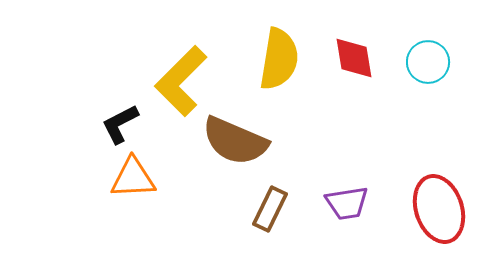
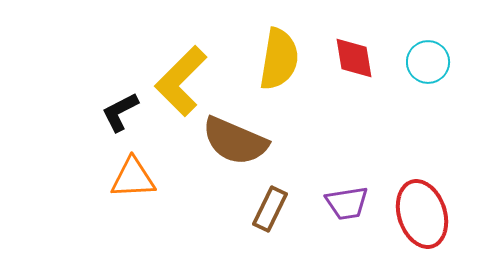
black L-shape: moved 12 px up
red ellipse: moved 17 px left, 5 px down
